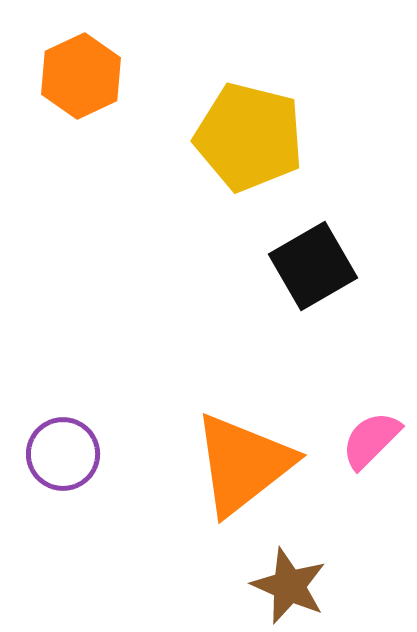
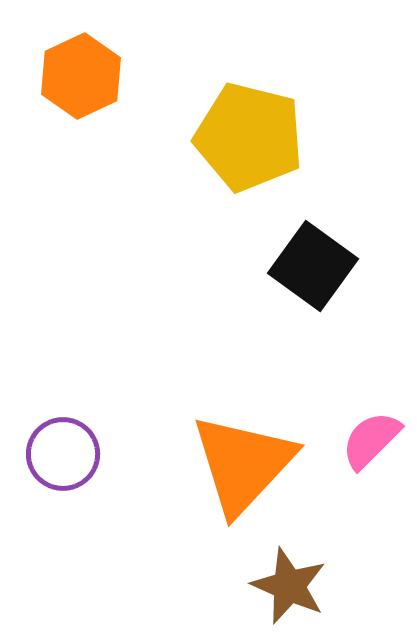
black square: rotated 24 degrees counterclockwise
orange triangle: rotated 9 degrees counterclockwise
